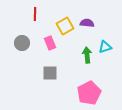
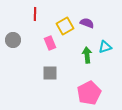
purple semicircle: rotated 16 degrees clockwise
gray circle: moved 9 px left, 3 px up
